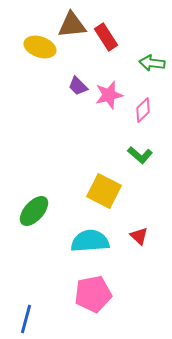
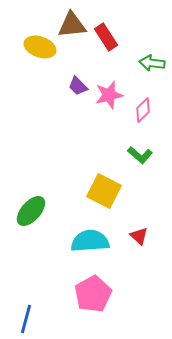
green ellipse: moved 3 px left
pink pentagon: rotated 18 degrees counterclockwise
